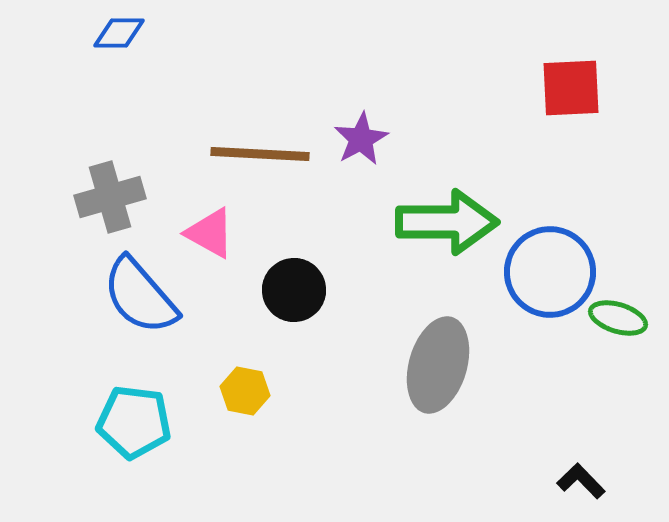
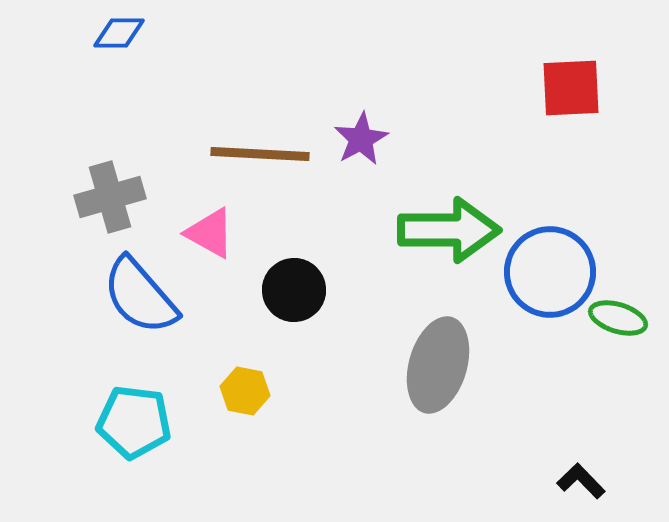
green arrow: moved 2 px right, 8 px down
